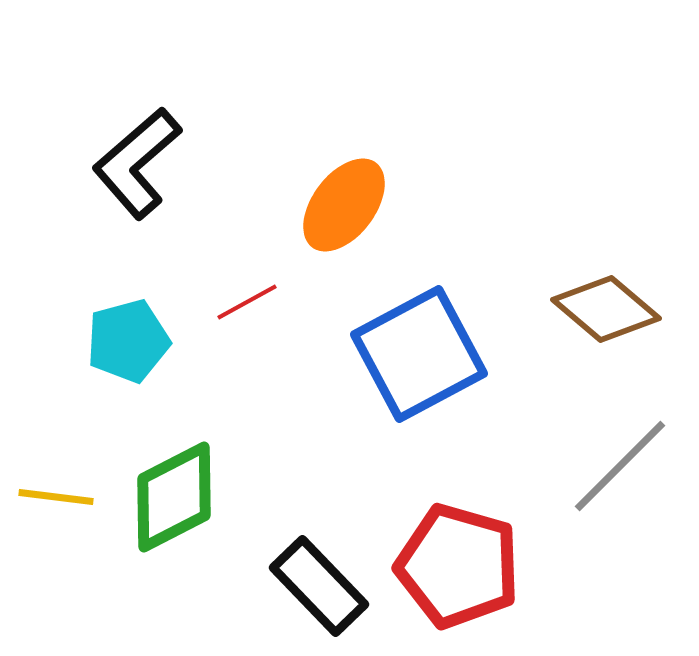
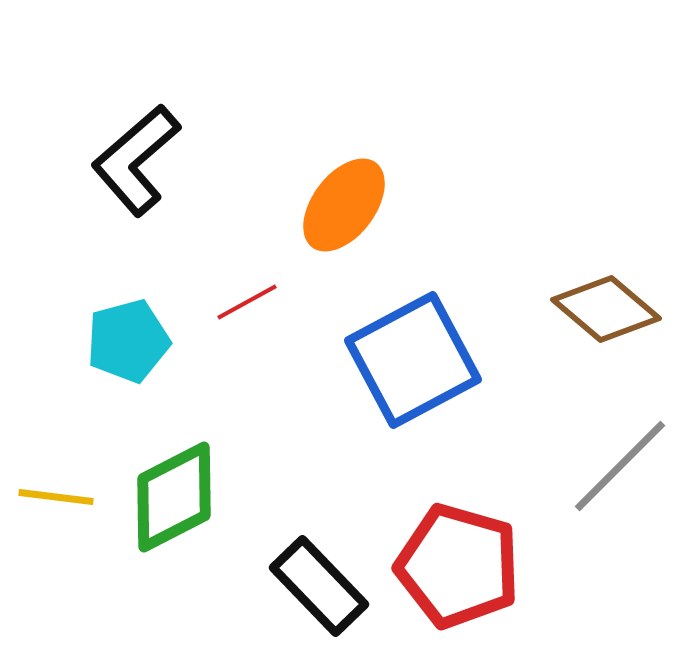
black L-shape: moved 1 px left, 3 px up
blue square: moved 6 px left, 6 px down
